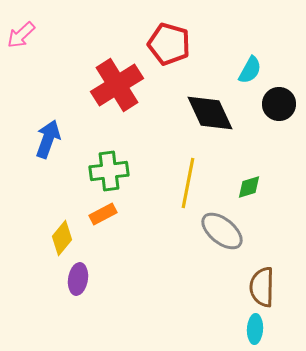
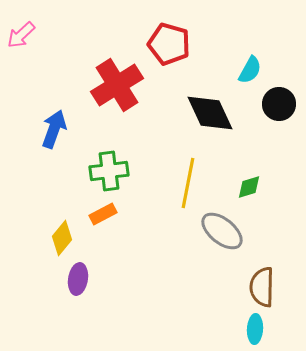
blue arrow: moved 6 px right, 10 px up
